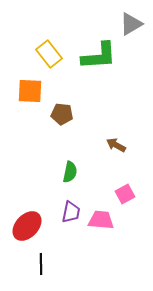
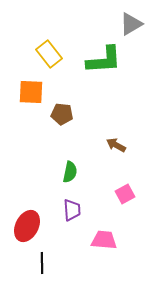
green L-shape: moved 5 px right, 4 px down
orange square: moved 1 px right, 1 px down
purple trapezoid: moved 1 px right, 2 px up; rotated 15 degrees counterclockwise
pink trapezoid: moved 3 px right, 20 px down
red ellipse: rotated 16 degrees counterclockwise
black line: moved 1 px right, 1 px up
